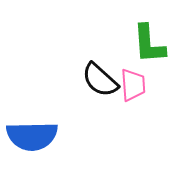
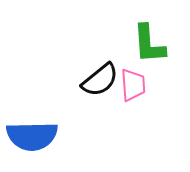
black semicircle: rotated 81 degrees counterclockwise
